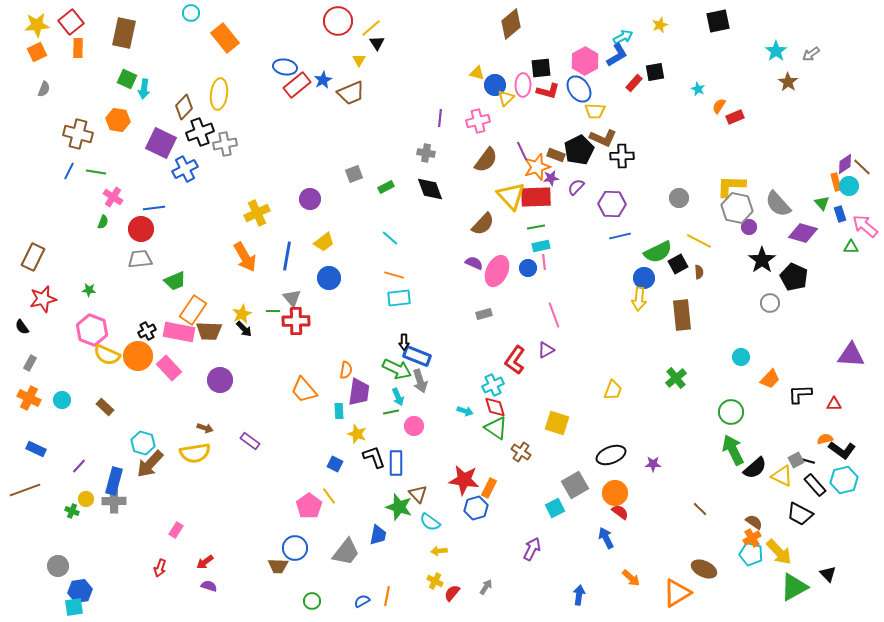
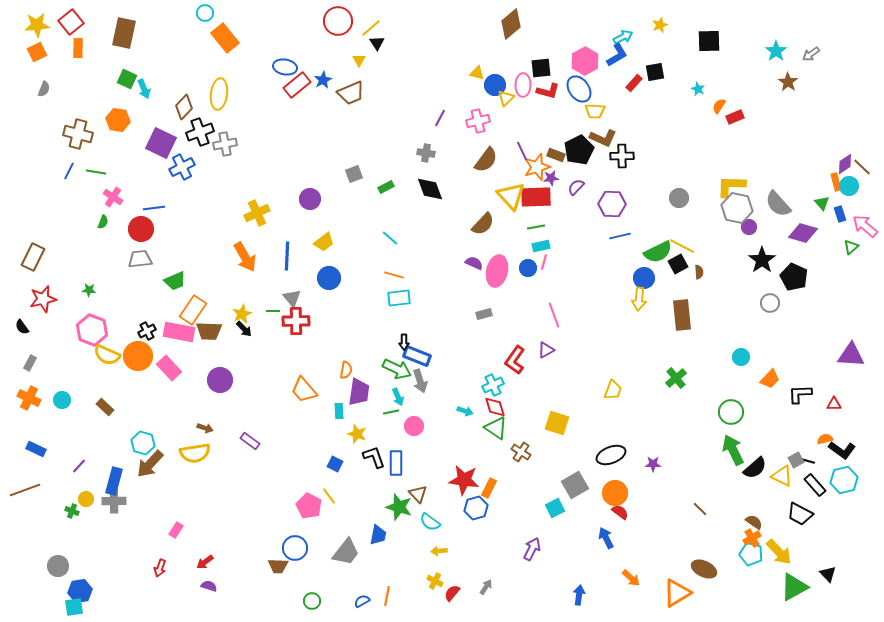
cyan circle at (191, 13): moved 14 px right
black square at (718, 21): moved 9 px left, 20 px down; rotated 10 degrees clockwise
cyan arrow at (144, 89): rotated 30 degrees counterclockwise
purple line at (440, 118): rotated 24 degrees clockwise
blue cross at (185, 169): moved 3 px left, 2 px up
yellow line at (699, 241): moved 17 px left, 5 px down
green triangle at (851, 247): rotated 42 degrees counterclockwise
blue line at (287, 256): rotated 8 degrees counterclockwise
pink line at (544, 262): rotated 21 degrees clockwise
pink ellipse at (497, 271): rotated 12 degrees counterclockwise
pink pentagon at (309, 506): rotated 10 degrees counterclockwise
